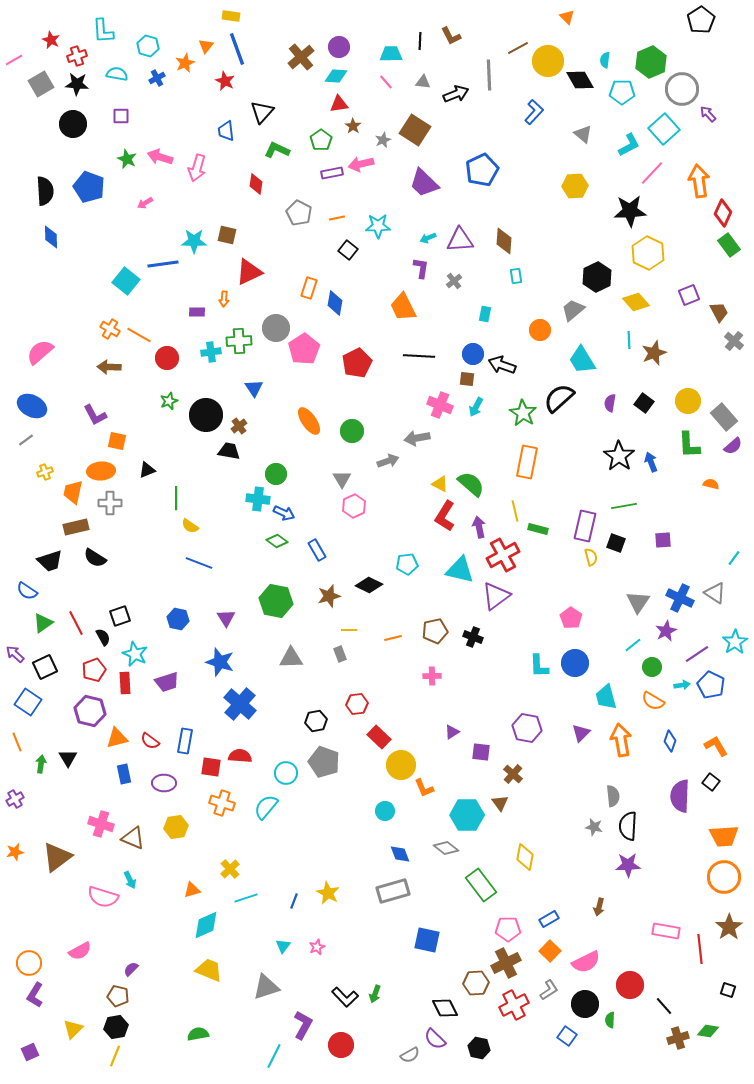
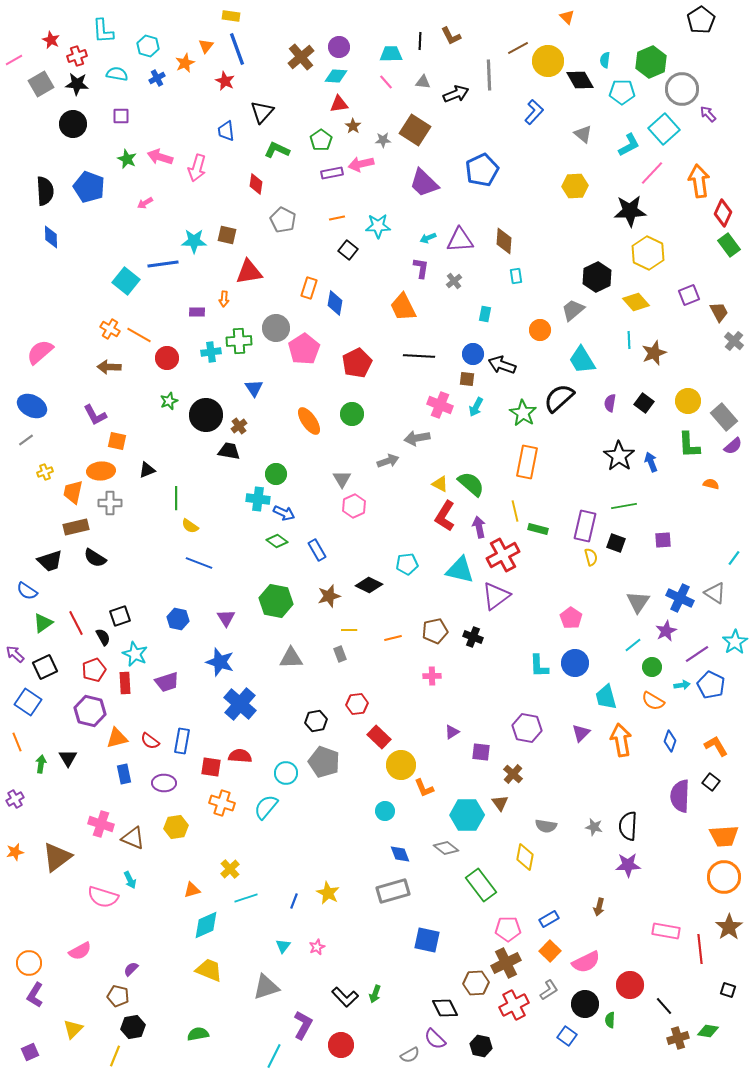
gray star at (383, 140): rotated 21 degrees clockwise
gray pentagon at (299, 213): moved 16 px left, 7 px down
red triangle at (249, 272): rotated 16 degrees clockwise
green circle at (352, 431): moved 17 px up
blue rectangle at (185, 741): moved 3 px left
gray semicircle at (613, 796): moved 67 px left, 30 px down; rotated 105 degrees clockwise
black hexagon at (116, 1027): moved 17 px right
black hexagon at (479, 1048): moved 2 px right, 2 px up
